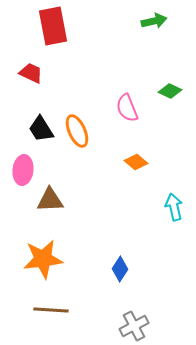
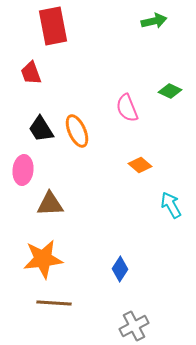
red trapezoid: rotated 135 degrees counterclockwise
orange diamond: moved 4 px right, 3 px down
brown triangle: moved 4 px down
cyan arrow: moved 3 px left, 2 px up; rotated 16 degrees counterclockwise
brown line: moved 3 px right, 7 px up
